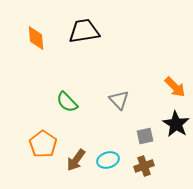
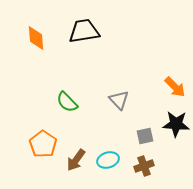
black star: rotated 28 degrees counterclockwise
